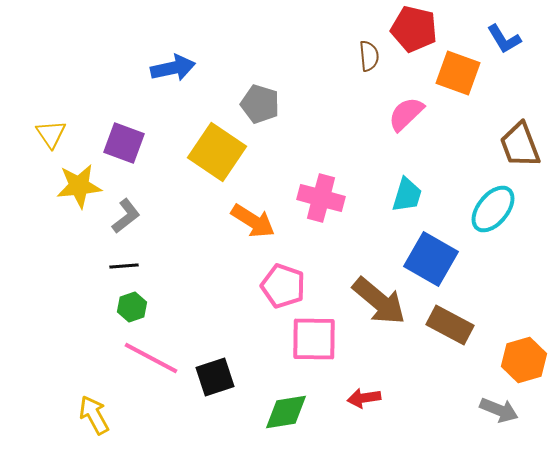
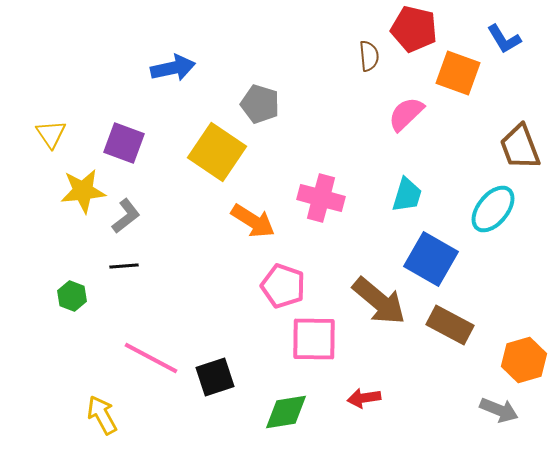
brown trapezoid: moved 2 px down
yellow star: moved 4 px right, 5 px down
green hexagon: moved 60 px left, 11 px up; rotated 20 degrees counterclockwise
yellow arrow: moved 8 px right
